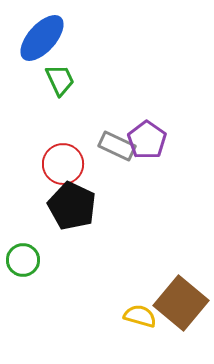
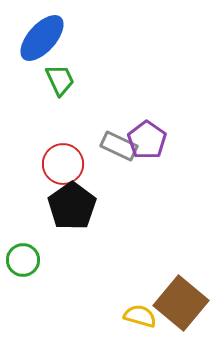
gray rectangle: moved 2 px right
black pentagon: rotated 12 degrees clockwise
